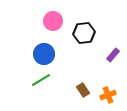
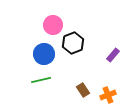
pink circle: moved 4 px down
black hexagon: moved 11 px left, 10 px down; rotated 15 degrees counterclockwise
green line: rotated 18 degrees clockwise
